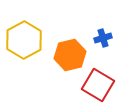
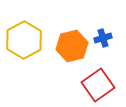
orange hexagon: moved 2 px right, 9 px up
red square: rotated 24 degrees clockwise
